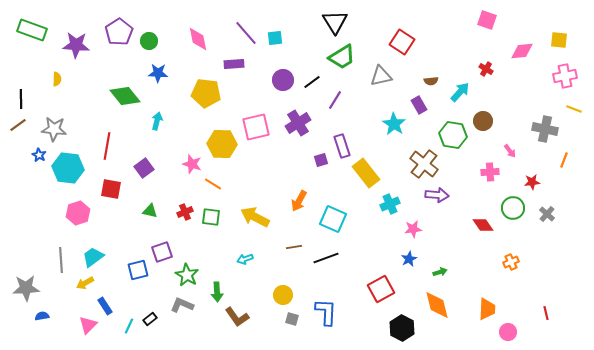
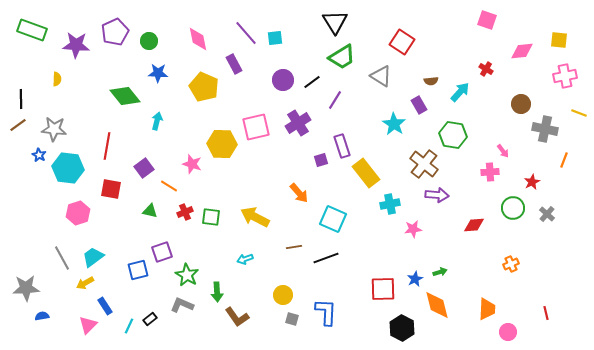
purple pentagon at (119, 32): moved 4 px left; rotated 8 degrees clockwise
purple rectangle at (234, 64): rotated 66 degrees clockwise
gray triangle at (381, 76): rotated 45 degrees clockwise
yellow pentagon at (206, 93): moved 2 px left, 6 px up; rotated 16 degrees clockwise
yellow line at (574, 109): moved 5 px right, 4 px down
brown circle at (483, 121): moved 38 px right, 17 px up
pink arrow at (510, 151): moved 7 px left
red star at (532, 182): rotated 21 degrees counterclockwise
orange line at (213, 184): moved 44 px left, 2 px down
orange arrow at (299, 201): moved 8 px up; rotated 70 degrees counterclockwise
cyan cross at (390, 204): rotated 12 degrees clockwise
red diamond at (483, 225): moved 9 px left; rotated 60 degrees counterclockwise
blue star at (409, 259): moved 6 px right, 20 px down
gray line at (61, 260): moved 1 px right, 2 px up; rotated 25 degrees counterclockwise
orange cross at (511, 262): moved 2 px down
red square at (381, 289): moved 2 px right; rotated 28 degrees clockwise
